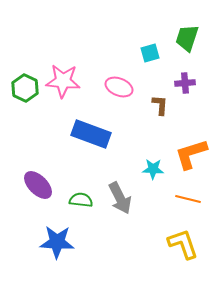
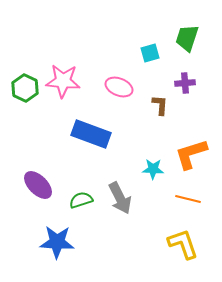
green semicircle: rotated 25 degrees counterclockwise
